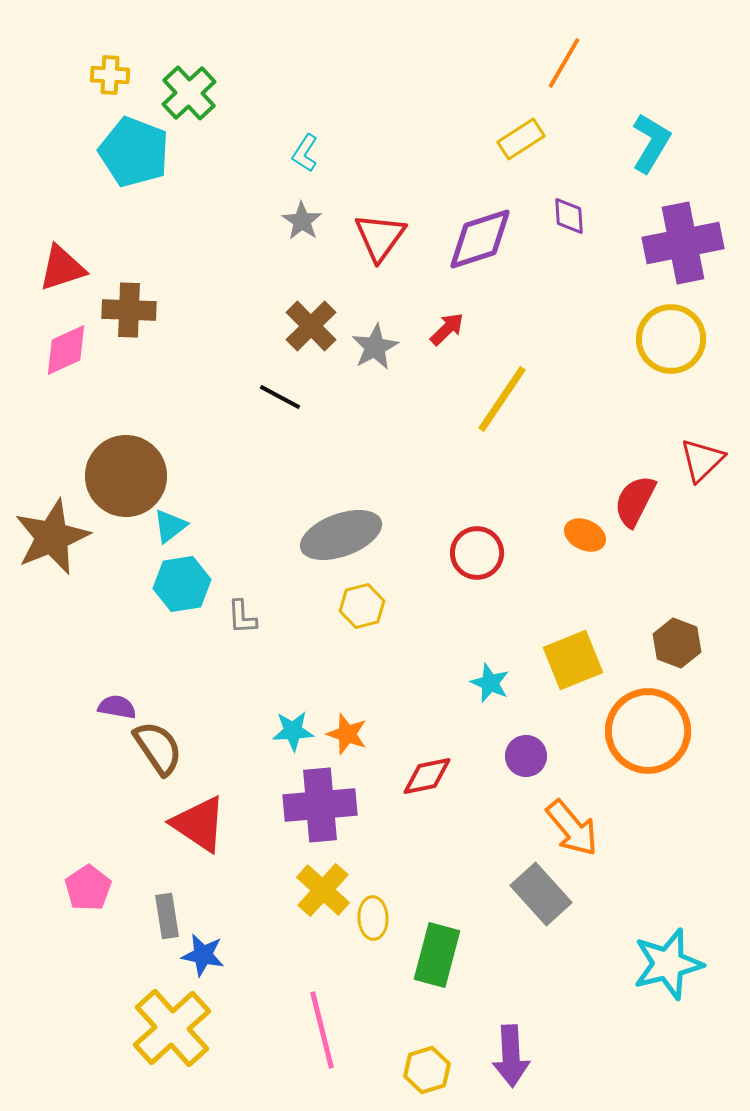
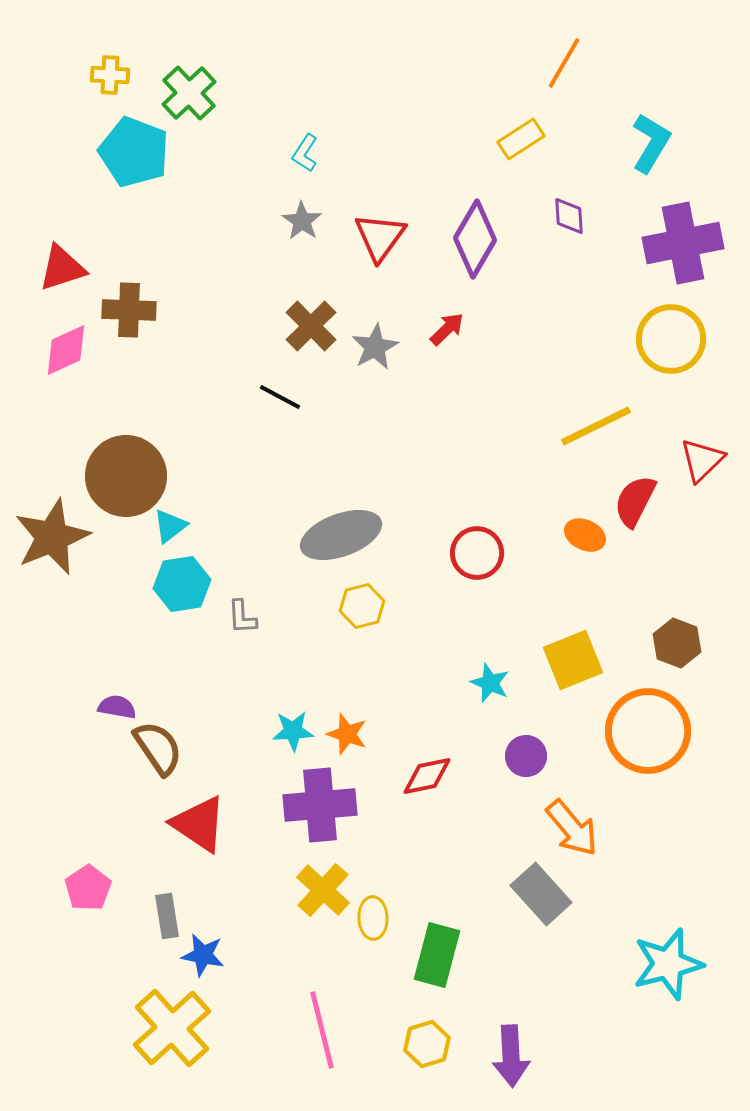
purple diamond at (480, 239): moved 5 px left; rotated 42 degrees counterclockwise
yellow line at (502, 399): moved 94 px right, 27 px down; rotated 30 degrees clockwise
yellow hexagon at (427, 1070): moved 26 px up
